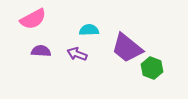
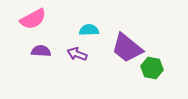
green hexagon: rotated 10 degrees counterclockwise
